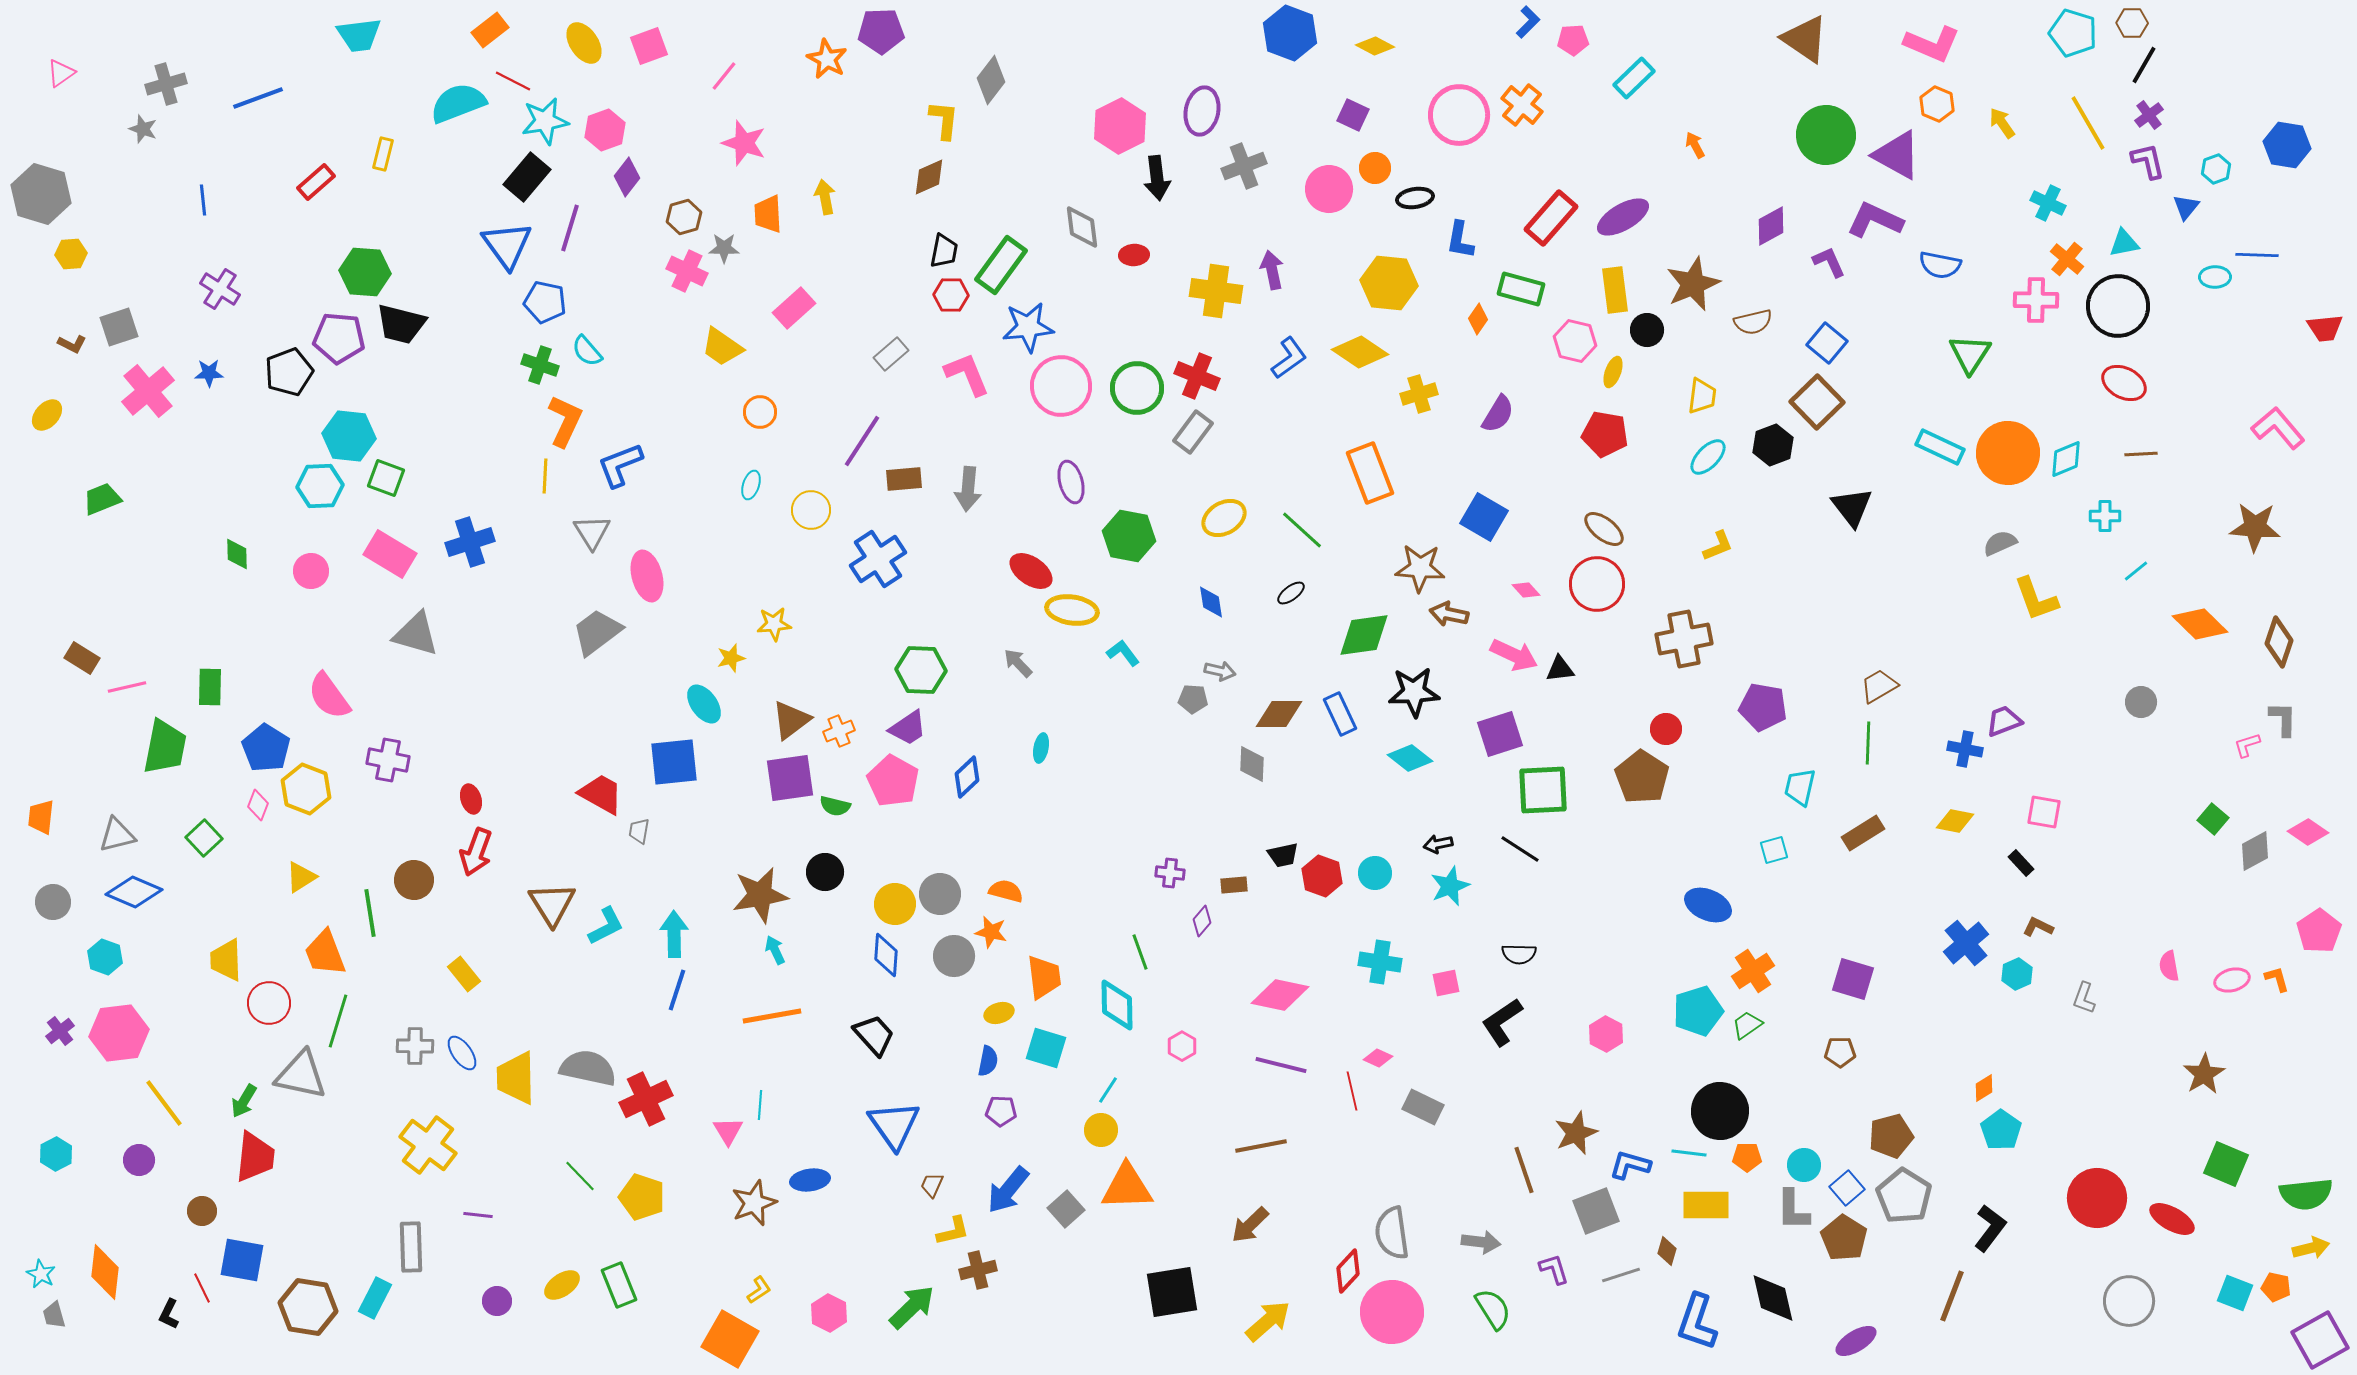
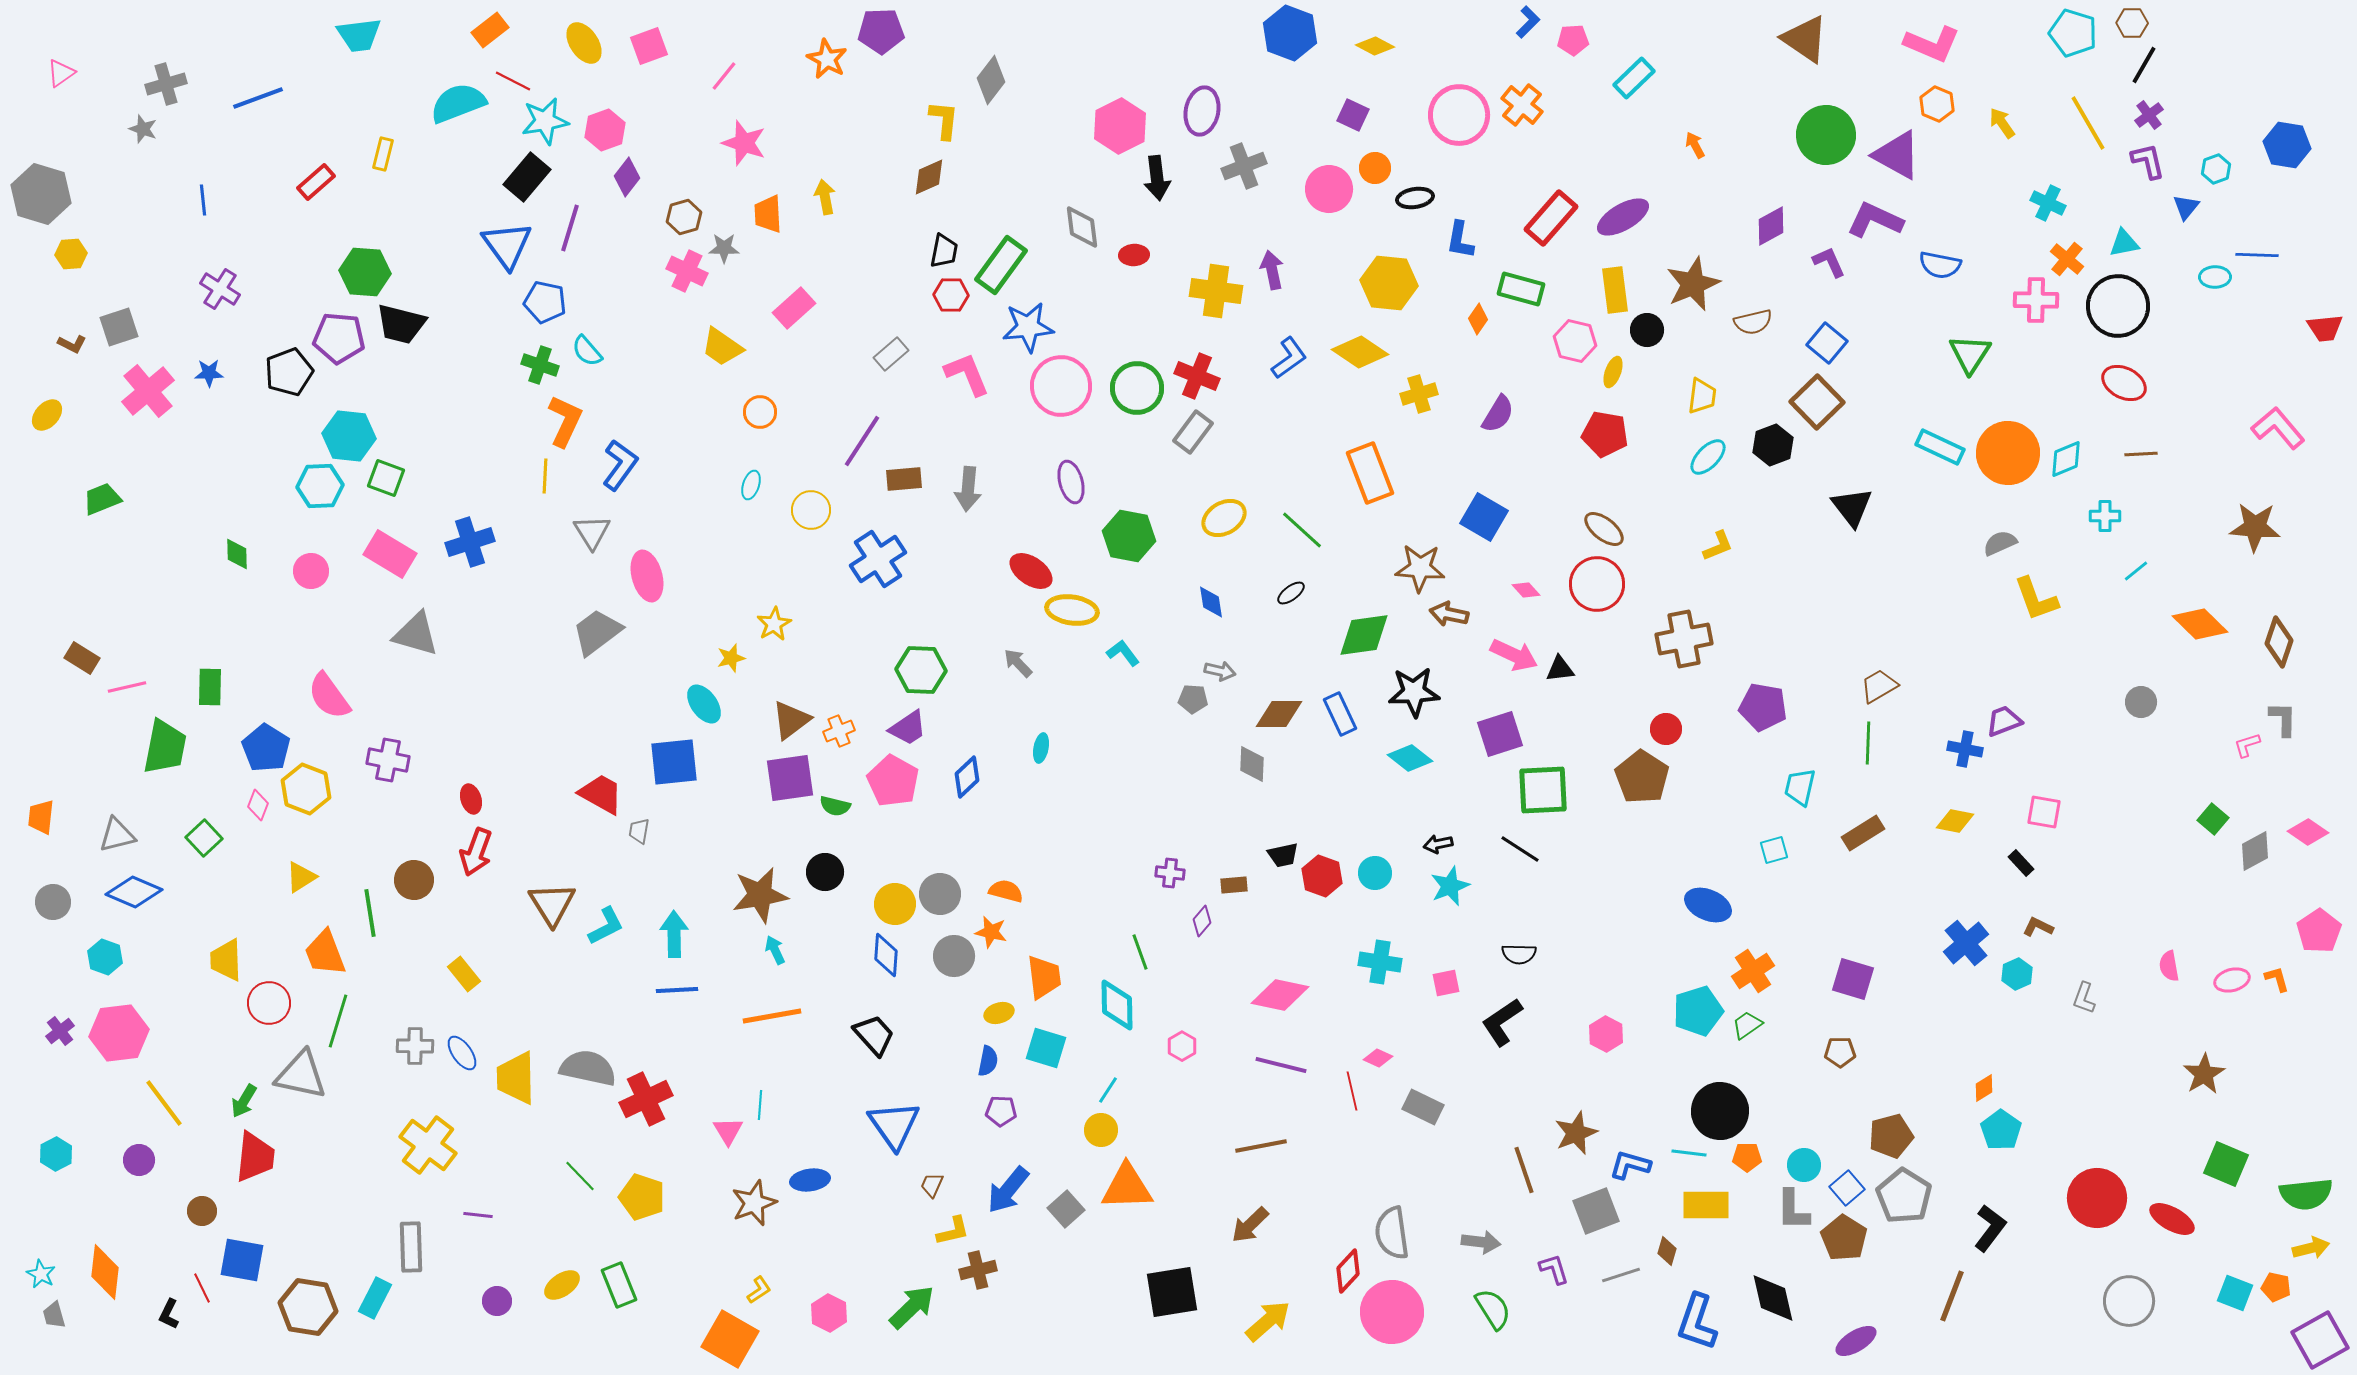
blue L-shape at (620, 465): rotated 147 degrees clockwise
yellow star at (774, 624): rotated 24 degrees counterclockwise
blue line at (677, 990): rotated 69 degrees clockwise
